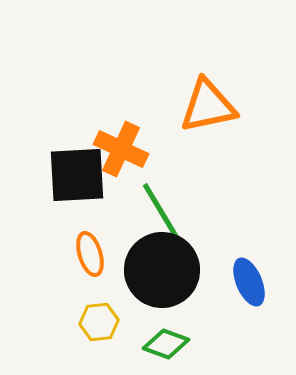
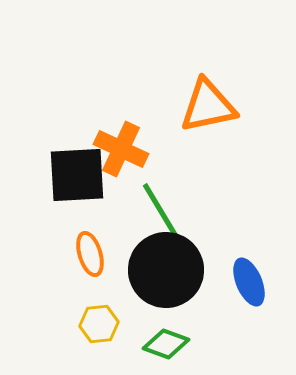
black circle: moved 4 px right
yellow hexagon: moved 2 px down
